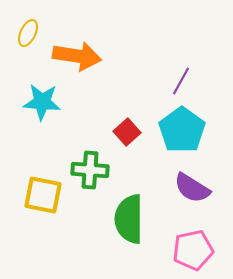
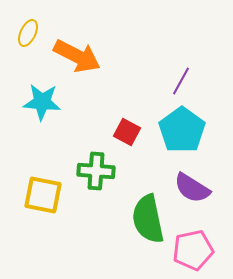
orange arrow: rotated 18 degrees clockwise
red square: rotated 20 degrees counterclockwise
green cross: moved 6 px right, 1 px down
green semicircle: moved 19 px right; rotated 12 degrees counterclockwise
